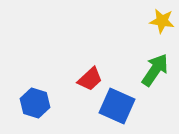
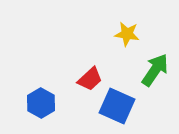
yellow star: moved 35 px left, 13 px down
blue hexagon: moved 6 px right; rotated 12 degrees clockwise
